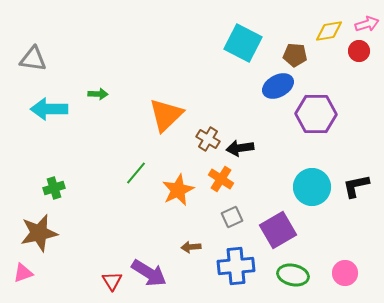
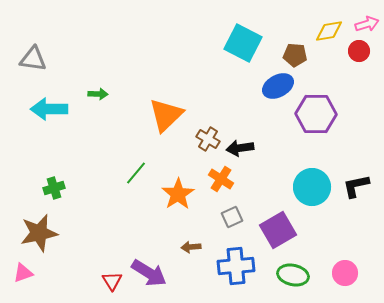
orange star: moved 4 px down; rotated 8 degrees counterclockwise
